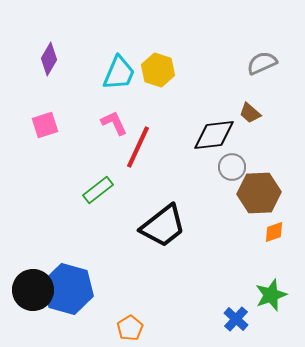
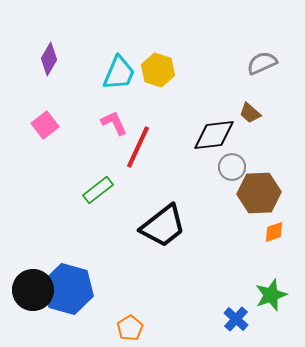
pink square: rotated 20 degrees counterclockwise
